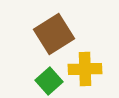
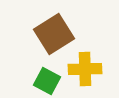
green square: moved 2 px left; rotated 20 degrees counterclockwise
